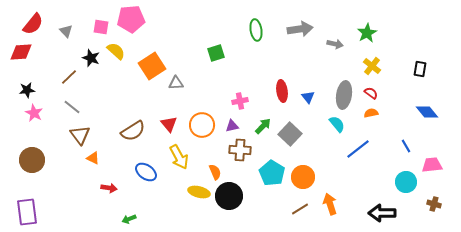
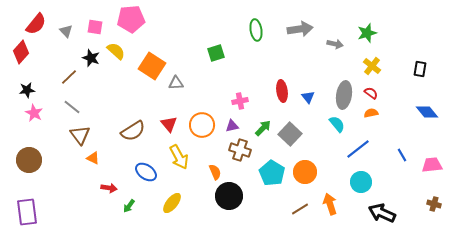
red semicircle at (33, 24): moved 3 px right
pink square at (101, 27): moved 6 px left
green star at (367, 33): rotated 12 degrees clockwise
red diamond at (21, 52): rotated 45 degrees counterclockwise
orange square at (152, 66): rotated 24 degrees counterclockwise
green arrow at (263, 126): moved 2 px down
blue line at (406, 146): moved 4 px left, 9 px down
brown cross at (240, 150): rotated 15 degrees clockwise
brown circle at (32, 160): moved 3 px left
orange circle at (303, 177): moved 2 px right, 5 px up
cyan circle at (406, 182): moved 45 px left
yellow ellipse at (199, 192): moved 27 px left, 11 px down; rotated 65 degrees counterclockwise
black arrow at (382, 213): rotated 24 degrees clockwise
green arrow at (129, 219): moved 13 px up; rotated 32 degrees counterclockwise
